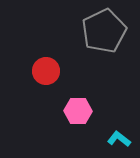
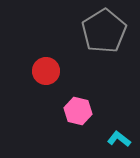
gray pentagon: rotated 6 degrees counterclockwise
pink hexagon: rotated 12 degrees clockwise
